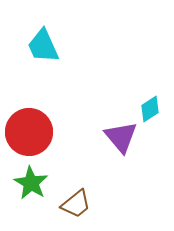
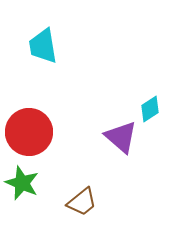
cyan trapezoid: rotated 15 degrees clockwise
purple triangle: rotated 9 degrees counterclockwise
green star: moved 9 px left; rotated 8 degrees counterclockwise
brown trapezoid: moved 6 px right, 2 px up
